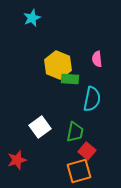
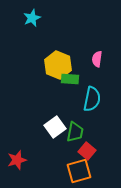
pink semicircle: rotated 14 degrees clockwise
white square: moved 15 px right
